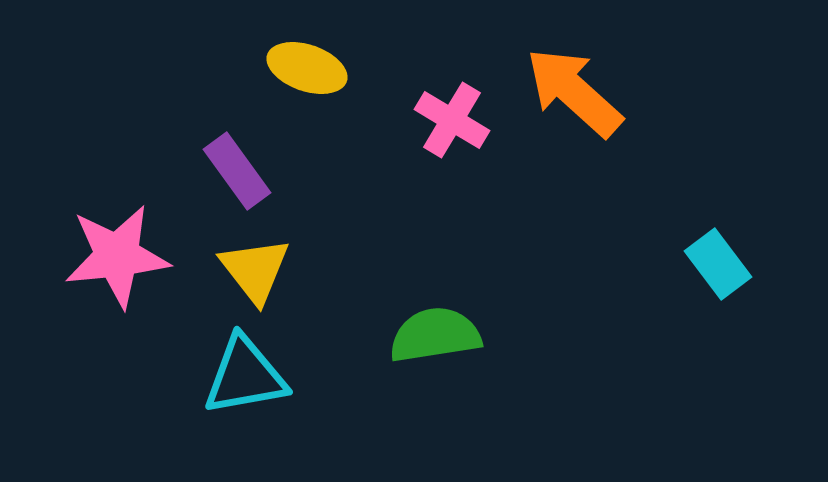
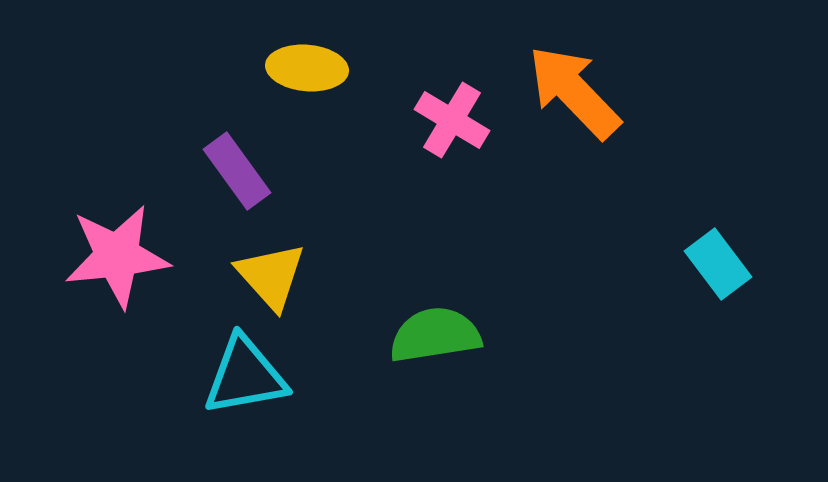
yellow ellipse: rotated 14 degrees counterclockwise
orange arrow: rotated 4 degrees clockwise
yellow triangle: moved 16 px right, 6 px down; rotated 4 degrees counterclockwise
